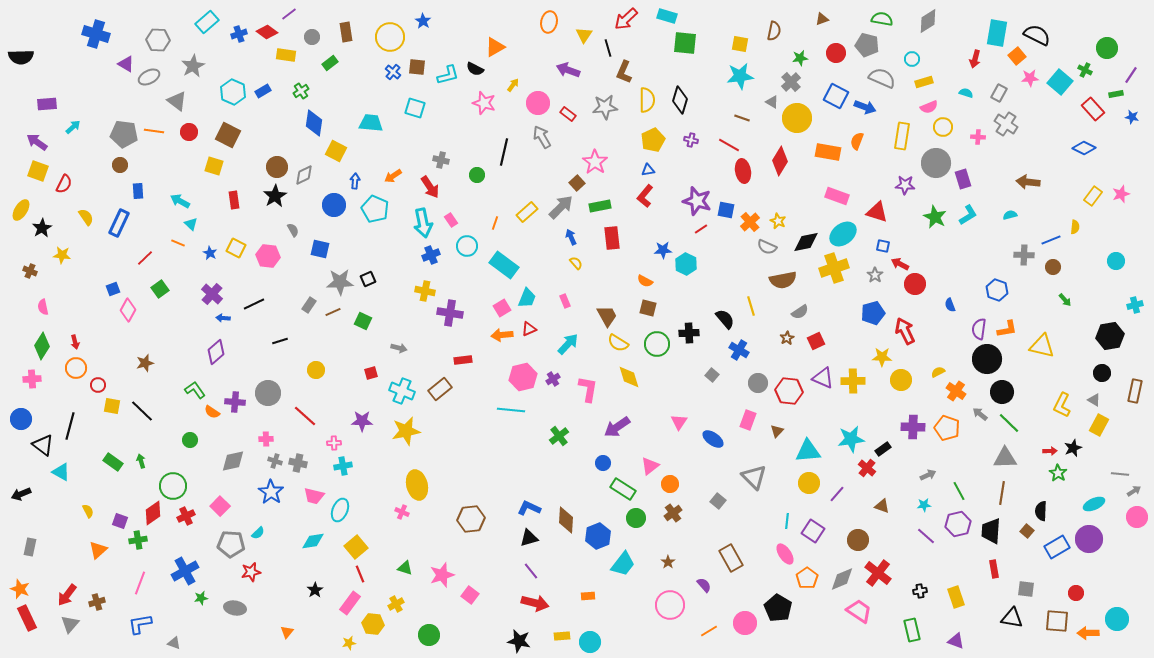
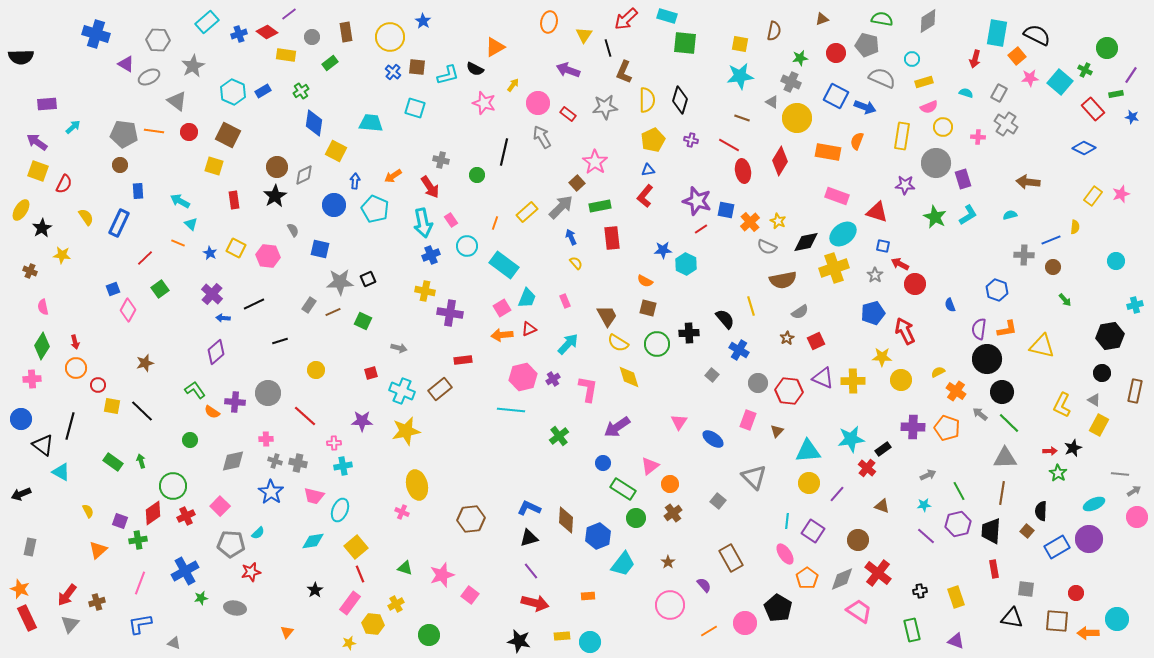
gray cross at (791, 82): rotated 24 degrees counterclockwise
